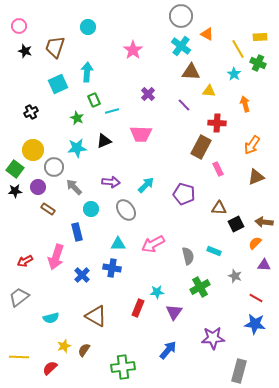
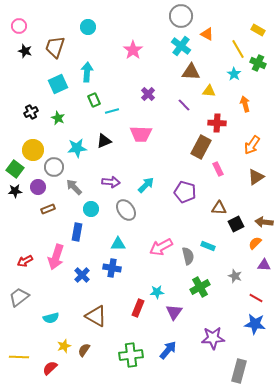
yellow rectangle at (260, 37): moved 2 px left, 7 px up; rotated 32 degrees clockwise
green star at (77, 118): moved 19 px left
brown triangle at (256, 177): rotated 12 degrees counterclockwise
purple pentagon at (184, 194): moved 1 px right, 2 px up
brown rectangle at (48, 209): rotated 56 degrees counterclockwise
blue rectangle at (77, 232): rotated 24 degrees clockwise
pink arrow at (153, 244): moved 8 px right, 3 px down
cyan rectangle at (214, 251): moved 6 px left, 5 px up
green cross at (123, 367): moved 8 px right, 12 px up
